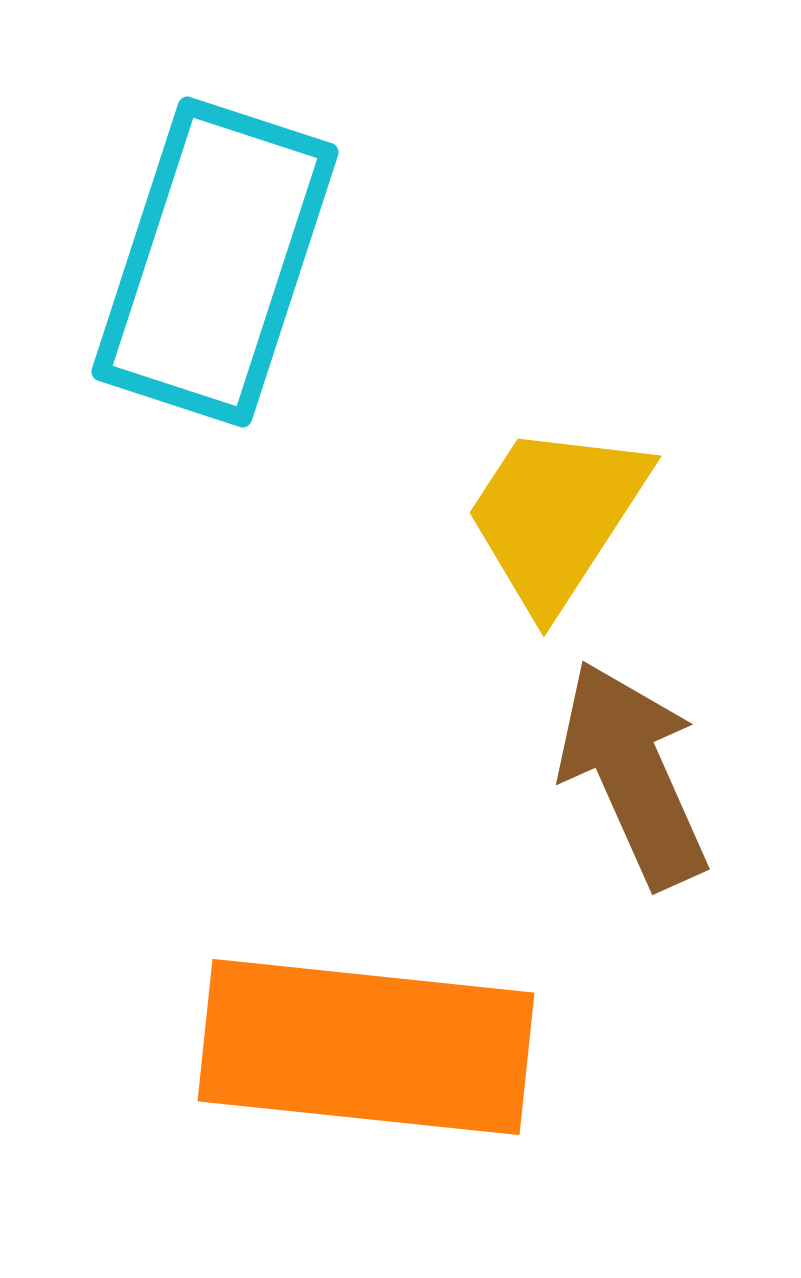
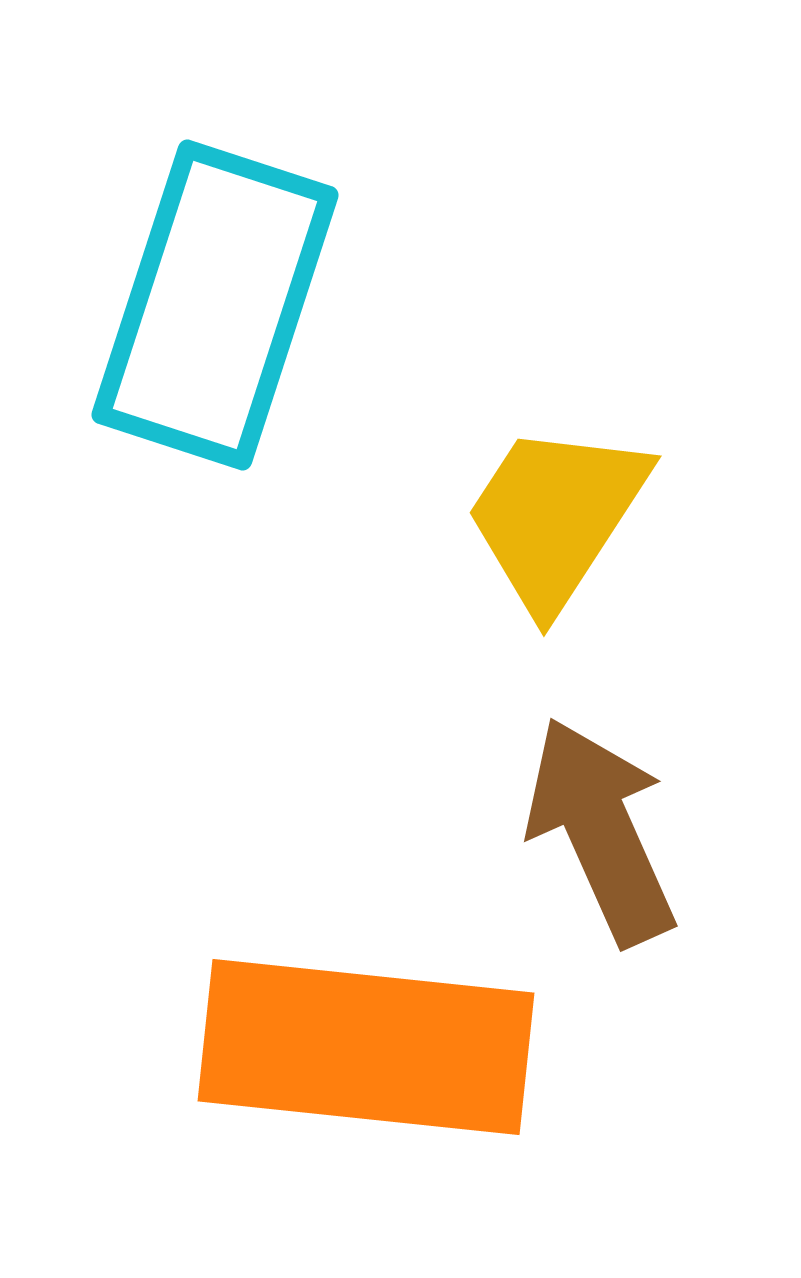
cyan rectangle: moved 43 px down
brown arrow: moved 32 px left, 57 px down
